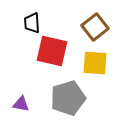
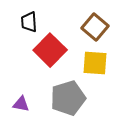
black trapezoid: moved 3 px left, 1 px up
brown square: rotated 12 degrees counterclockwise
red square: moved 2 px left, 1 px up; rotated 32 degrees clockwise
